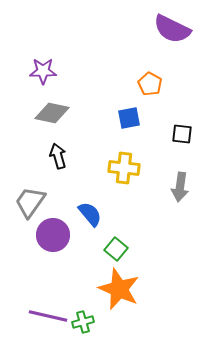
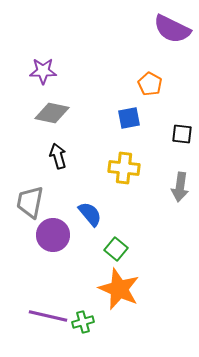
gray trapezoid: rotated 24 degrees counterclockwise
